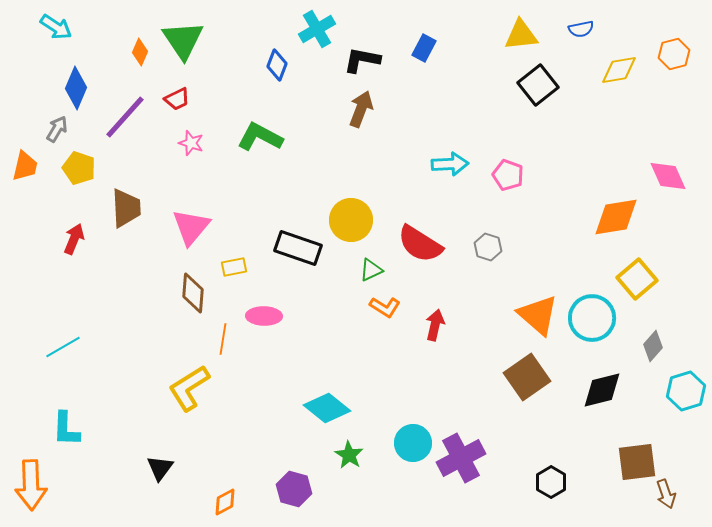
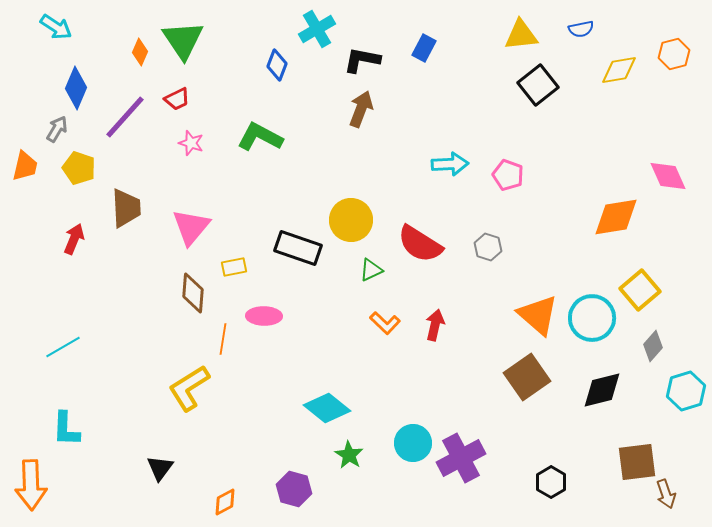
yellow square at (637, 279): moved 3 px right, 11 px down
orange L-shape at (385, 307): moved 16 px down; rotated 12 degrees clockwise
